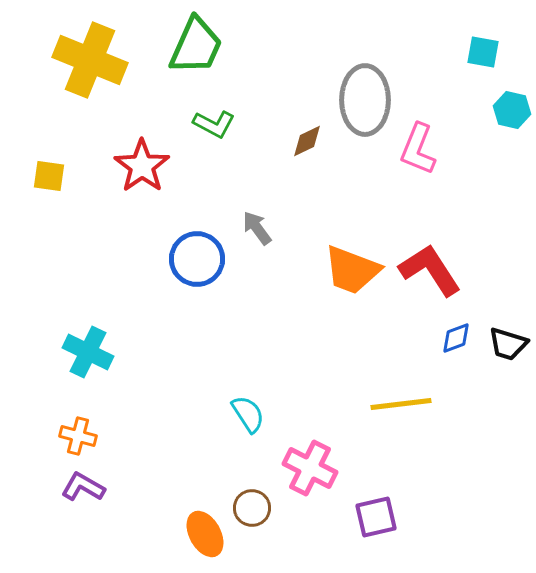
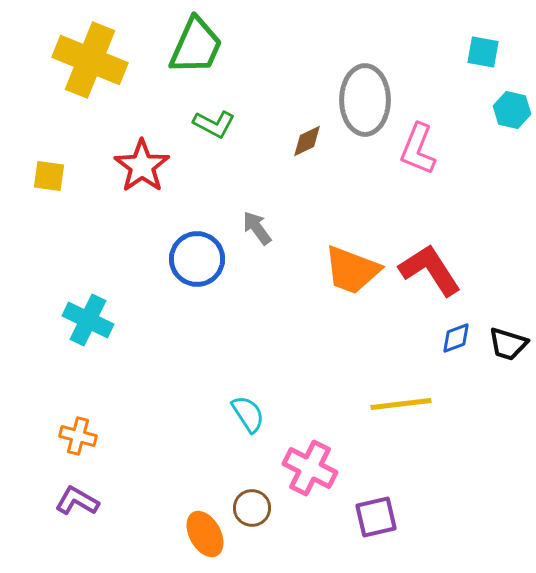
cyan cross: moved 32 px up
purple L-shape: moved 6 px left, 14 px down
